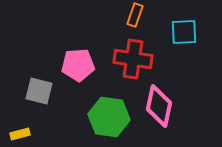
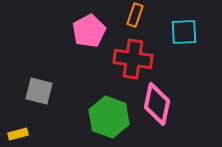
pink pentagon: moved 11 px right, 34 px up; rotated 24 degrees counterclockwise
pink diamond: moved 2 px left, 2 px up
green hexagon: rotated 12 degrees clockwise
yellow rectangle: moved 2 px left
